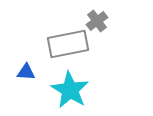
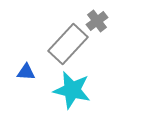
gray rectangle: rotated 36 degrees counterclockwise
cyan star: moved 2 px right; rotated 18 degrees counterclockwise
